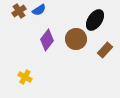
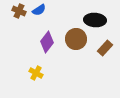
brown cross: rotated 32 degrees counterclockwise
black ellipse: rotated 60 degrees clockwise
purple diamond: moved 2 px down
brown rectangle: moved 2 px up
yellow cross: moved 11 px right, 4 px up
